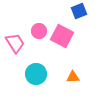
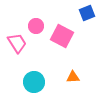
blue square: moved 8 px right, 2 px down
pink circle: moved 3 px left, 5 px up
pink trapezoid: moved 2 px right
cyan circle: moved 2 px left, 8 px down
